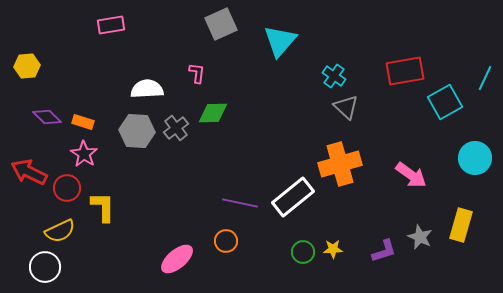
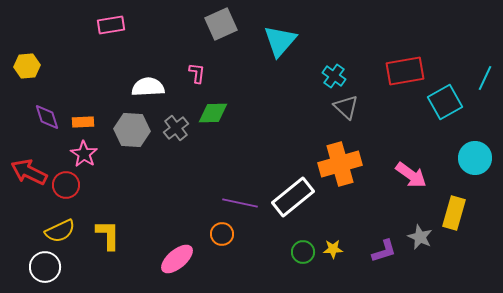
white semicircle: moved 1 px right, 2 px up
purple diamond: rotated 28 degrees clockwise
orange rectangle: rotated 20 degrees counterclockwise
gray hexagon: moved 5 px left, 1 px up
red circle: moved 1 px left, 3 px up
yellow L-shape: moved 5 px right, 28 px down
yellow rectangle: moved 7 px left, 12 px up
orange circle: moved 4 px left, 7 px up
